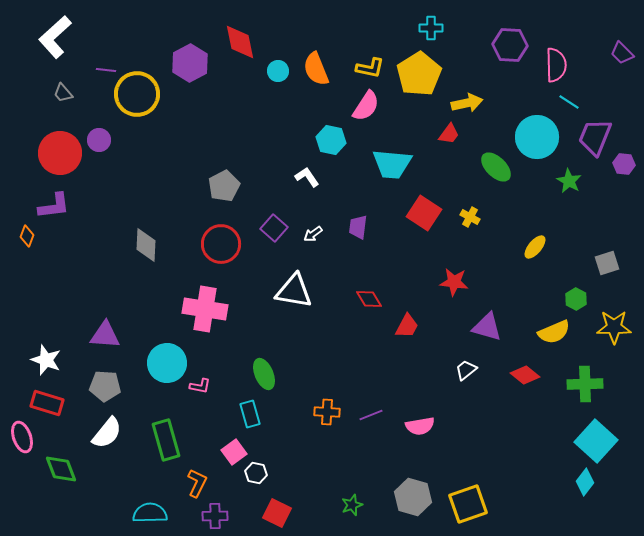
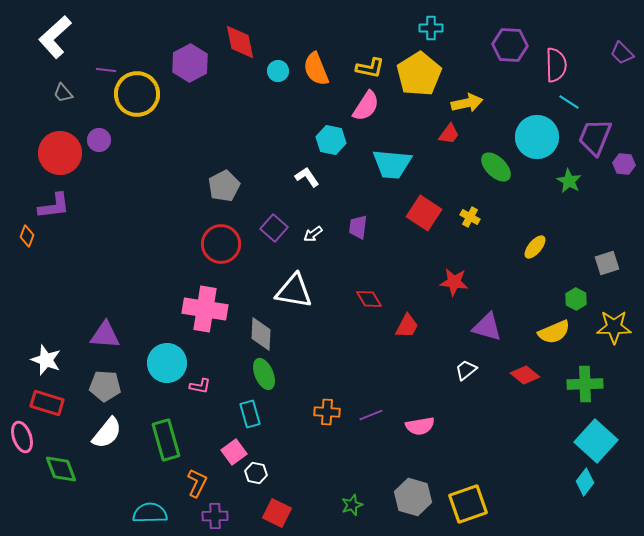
gray diamond at (146, 245): moved 115 px right, 89 px down
